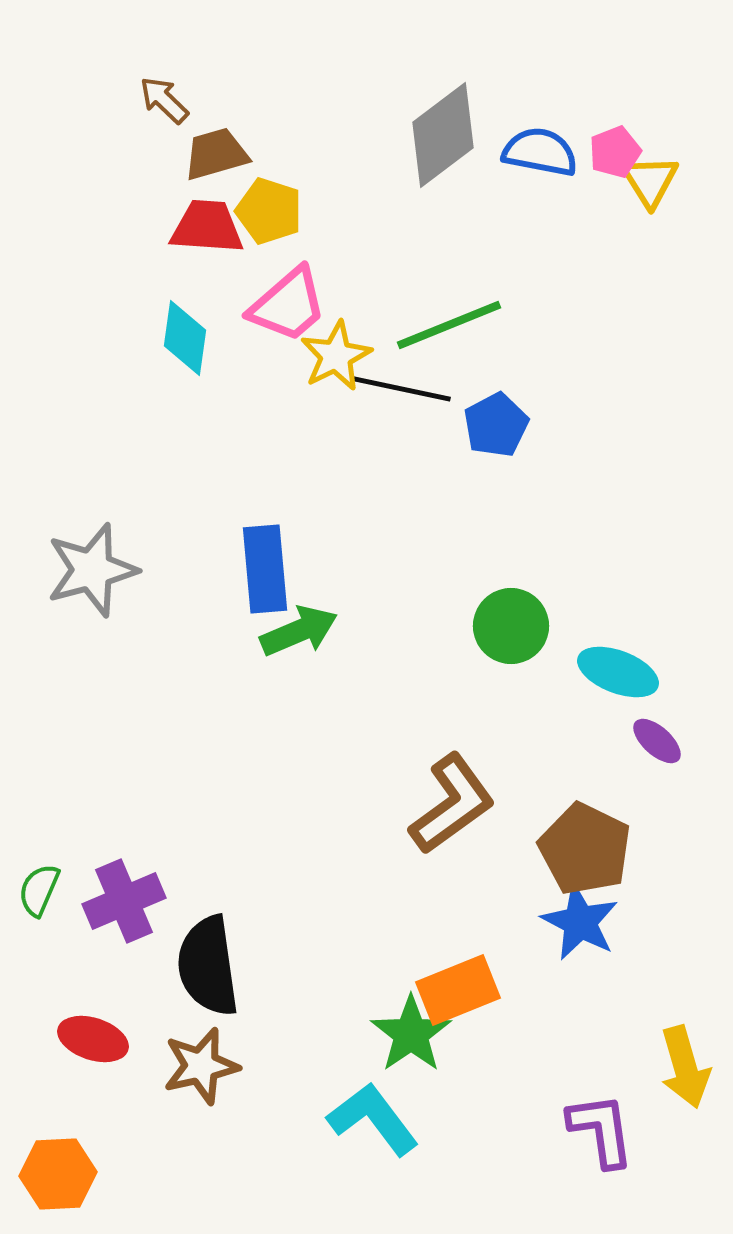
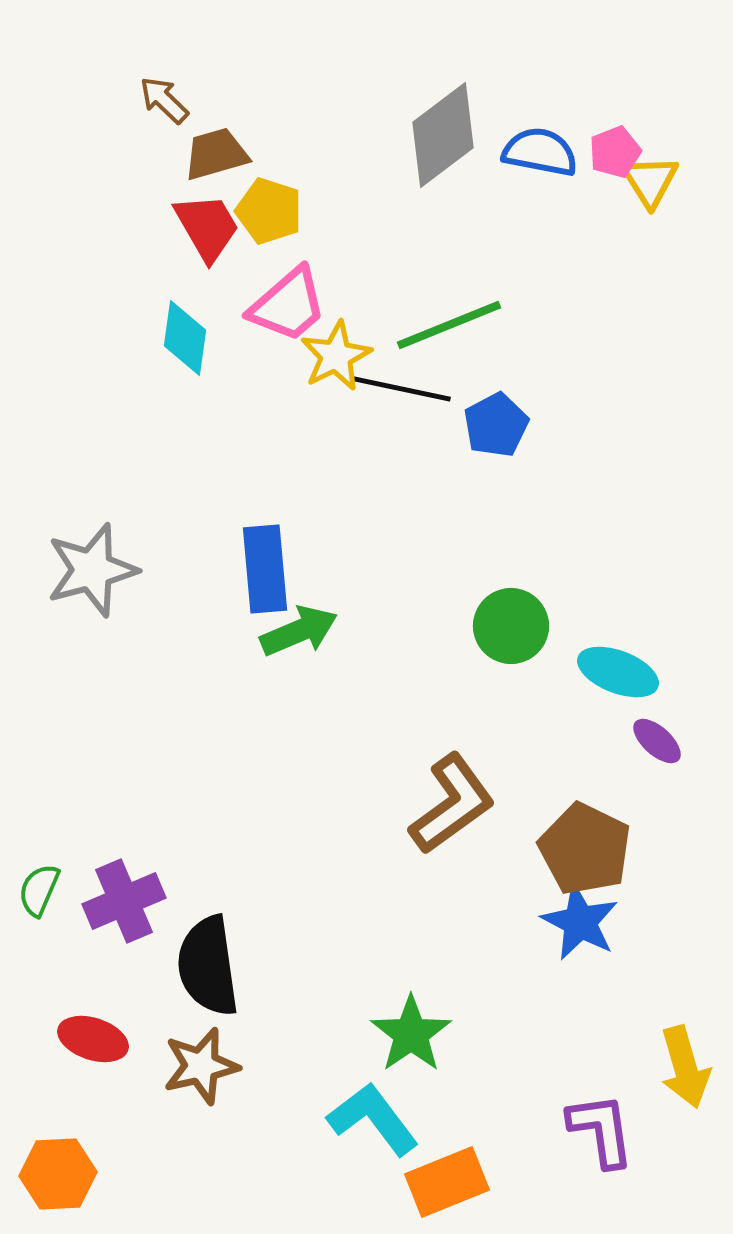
red trapezoid: rotated 56 degrees clockwise
orange rectangle: moved 11 px left, 192 px down
